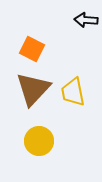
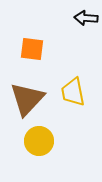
black arrow: moved 2 px up
orange square: rotated 20 degrees counterclockwise
brown triangle: moved 6 px left, 10 px down
